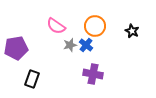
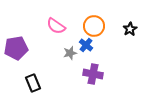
orange circle: moved 1 px left
black star: moved 2 px left, 2 px up; rotated 16 degrees clockwise
gray star: moved 8 px down
black rectangle: moved 1 px right, 4 px down; rotated 42 degrees counterclockwise
